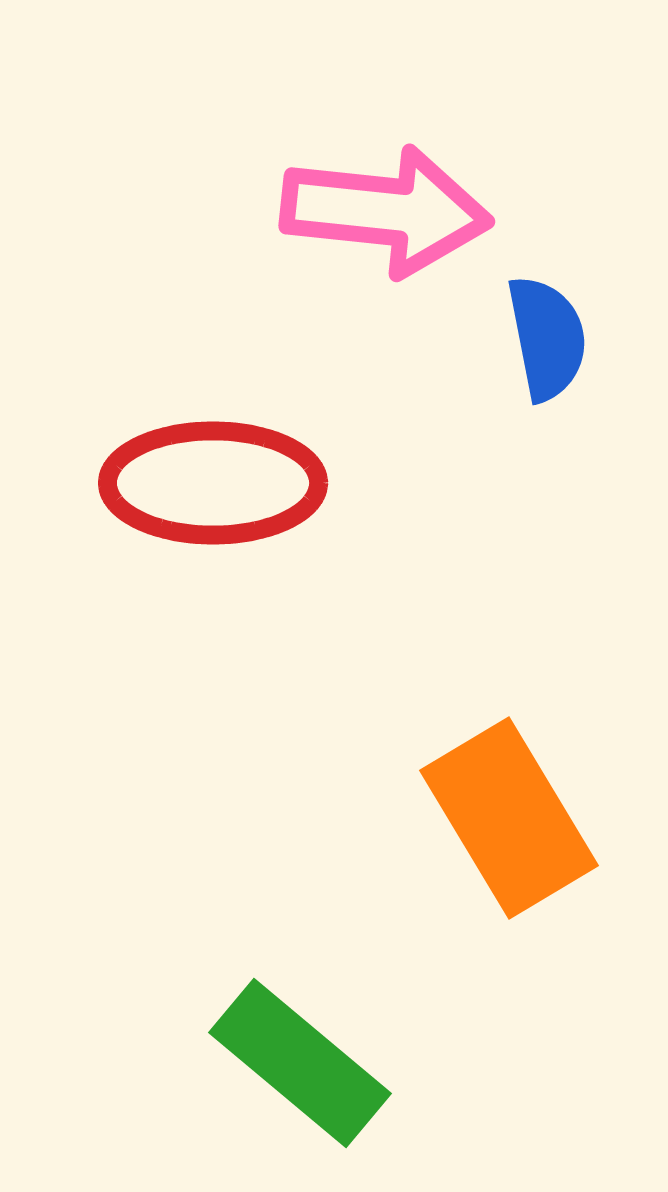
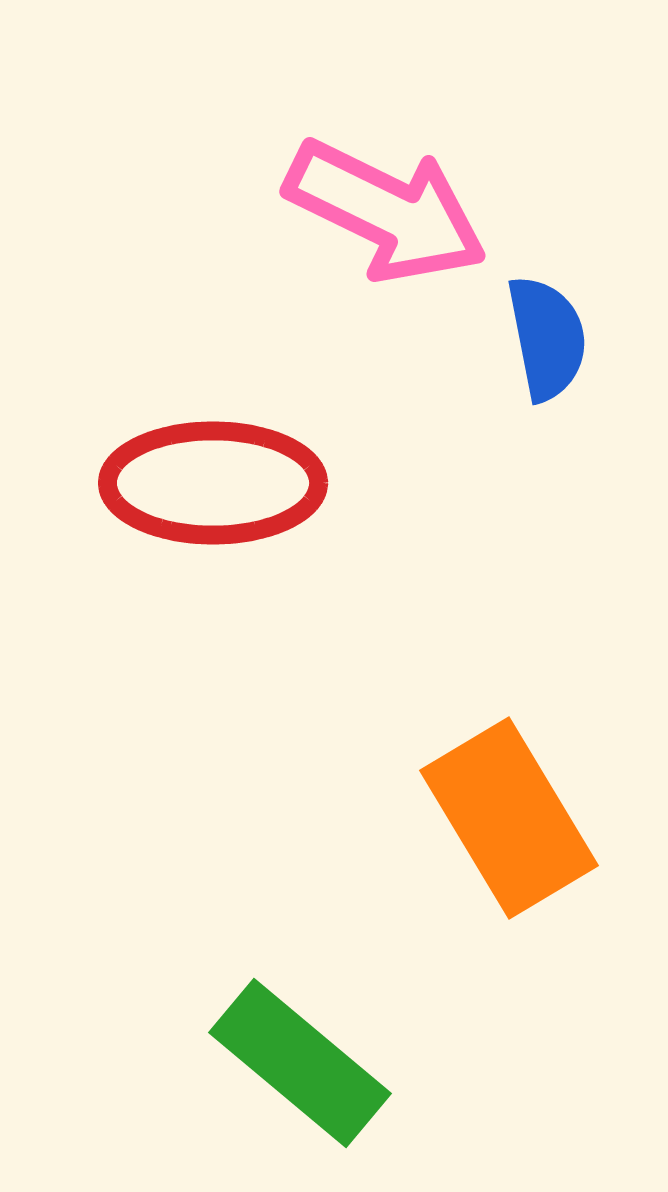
pink arrow: rotated 20 degrees clockwise
